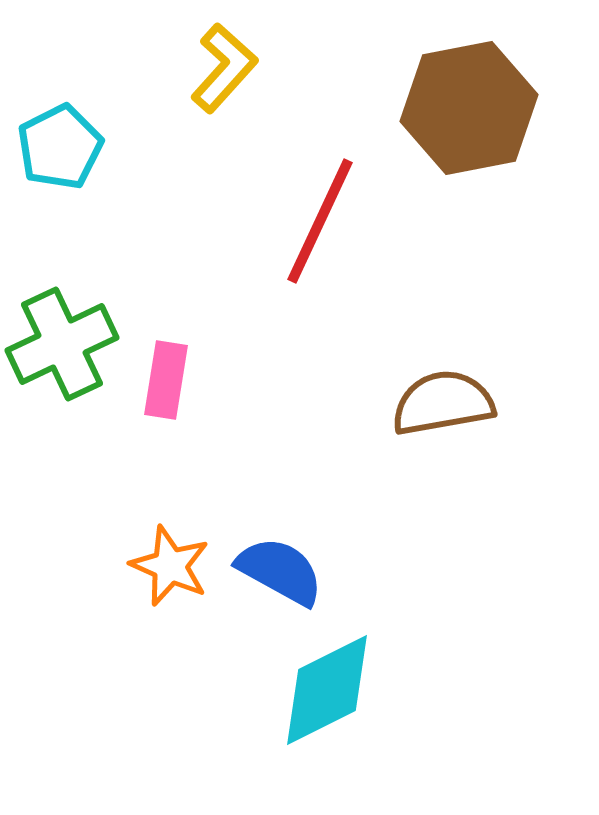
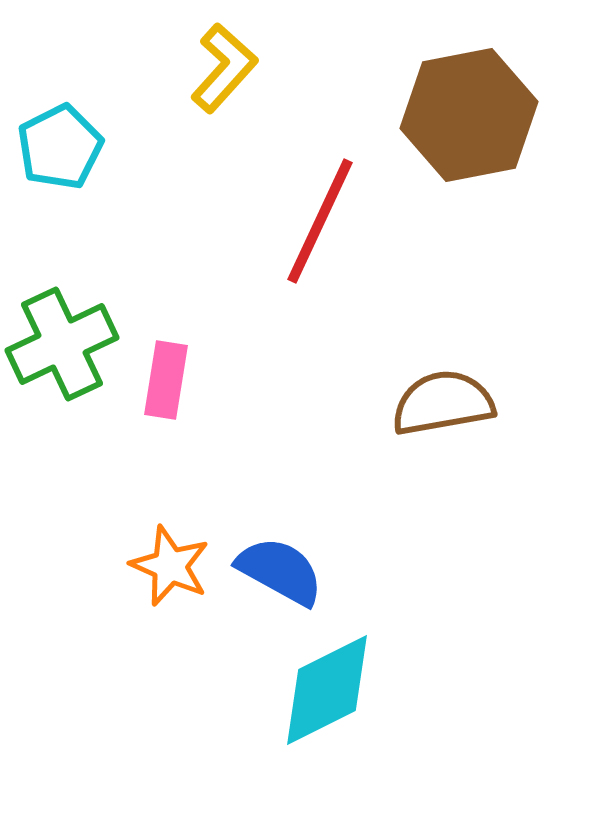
brown hexagon: moved 7 px down
